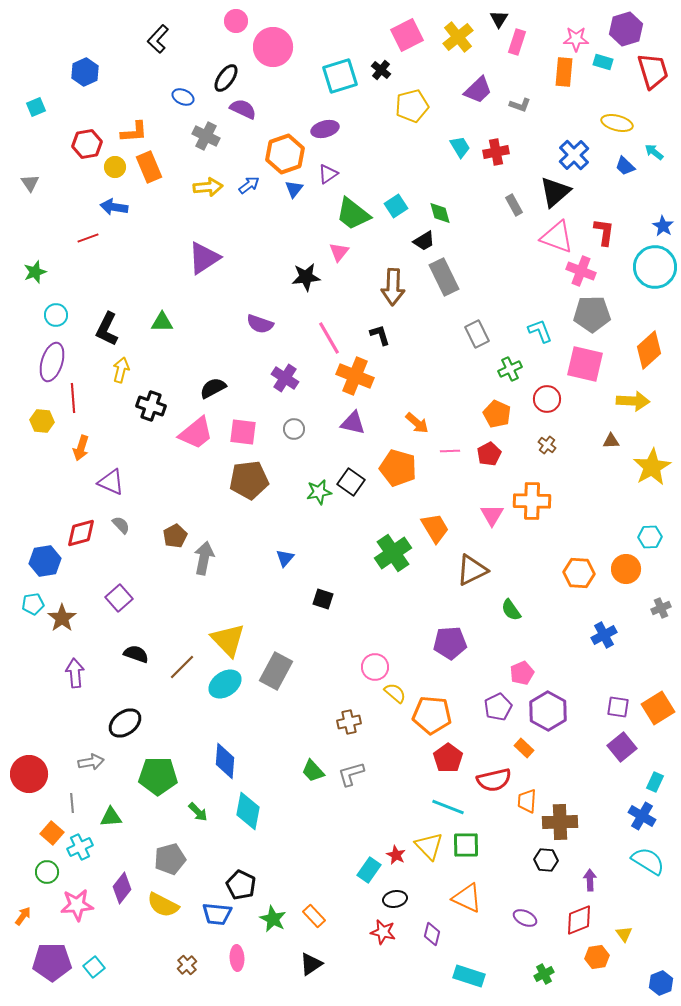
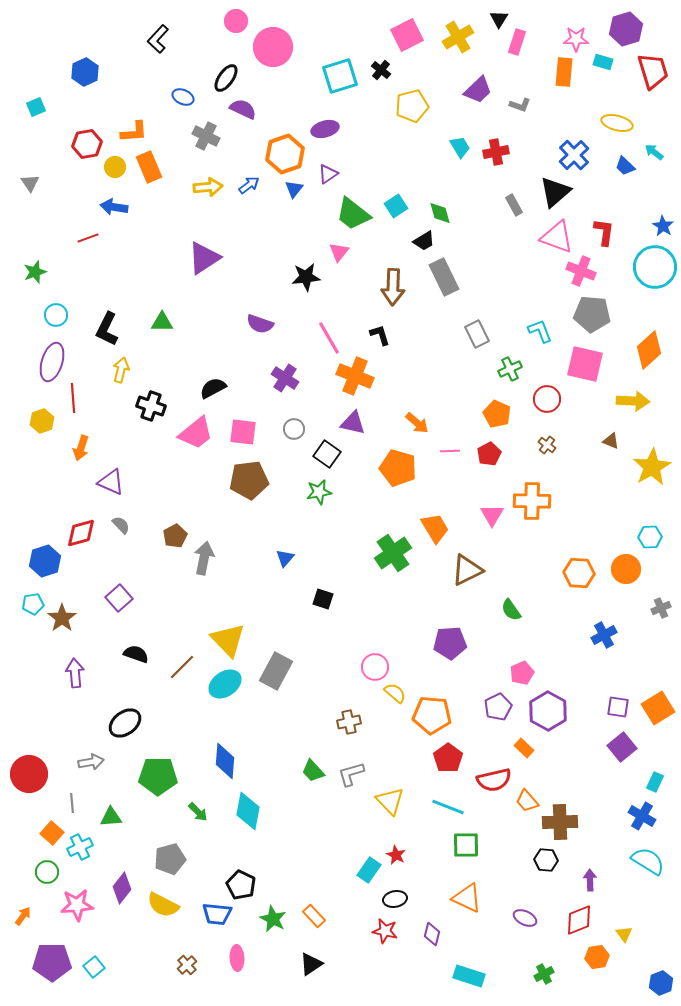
yellow cross at (458, 37): rotated 8 degrees clockwise
gray pentagon at (592, 314): rotated 6 degrees clockwise
yellow hexagon at (42, 421): rotated 25 degrees counterclockwise
brown triangle at (611, 441): rotated 24 degrees clockwise
black square at (351, 482): moved 24 px left, 28 px up
blue hexagon at (45, 561): rotated 8 degrees counterclockwise
brown triangle at (472, 570): moved 5 px left
orange trapezoid at (527, 801): rotated 45 degrees counterclockwise
yellow triangle at (429, 846): moved 39 px left, 45 px up
red star at (383, 932): moved 2 px right, 1 px up
